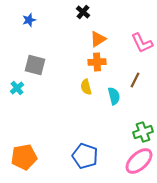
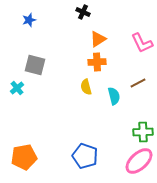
black cross: rotated 16 degrees counterclockwise
brown line: moved 3 px right, 3 px down; rotated 35 degrees clockwise
green cross: rotated 18 degrees clockwise
